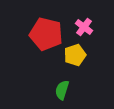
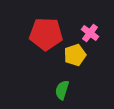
pink cross: moved 6 px right, 6 px down
red pentagon: rotated 12 degrees counterclockwise
